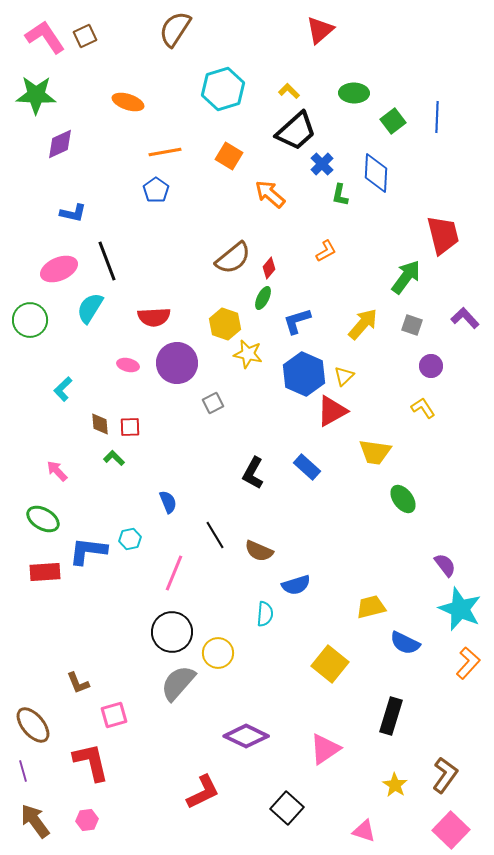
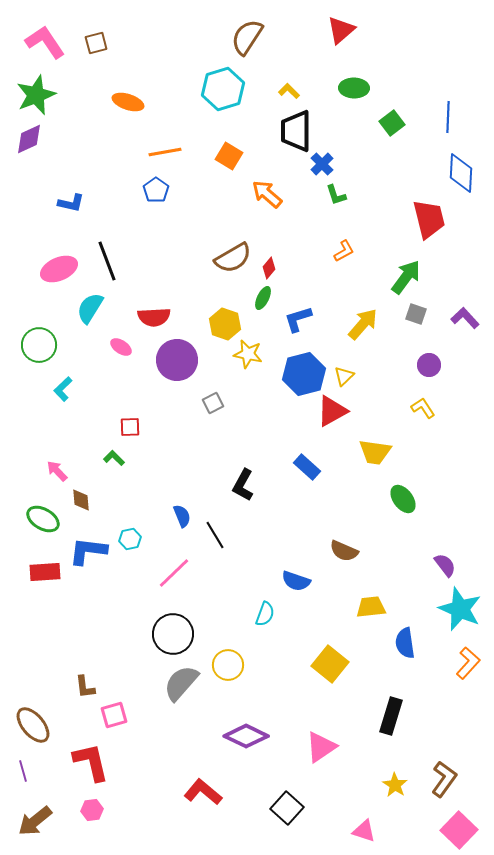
brown semicircle at (175, 29): moved 72 px right, 8 px down
red triangle at (320, 30): moved 21 px right
brown square at (85, 36): moved 11 px right, 7 px down; rotated 10 degrees clockwise
pink L-shape at (45, 37): moved 5 px down
green ellipse at (354, 93): moved 5 px up
green star at (36, 95): rotated 24 degrees counterclockwise
blue line at (437, 117): moved 11 px right
green square at (393, 121): moved 1 px left, 2 px down
black trapezoid at (296, 131): rotated 132 degrees clockwise
purple diamond at (60, 144): moved 31 px left, 5 px up
blue diamond at (376, 173): moved 85 px right
orange arrow at (270, 194): moved 3 px left
green L-shape at (340, 195): moved 4 px left; rotated 30 degrees counterclockwise
blue L-shape at (73, 213): moved 2 px left, 10 px up
red trapezoid at (443, 235): moved 14 px left, 16 px up
orange L-shape at (326, 251): moved 18 px right
brown semicircle at (233, 258): rotated 9 degrees clockwise
green circle at (30, 320): moved 9 px right, 25 px down
blue L-shape at (297, 321): moved 1 px right, 2 px up
gray square at (412, 325): moved 4 px right, 11 px up
purple circle at (177, 363): moved 3 px up
pink ellipse at (128, 365): moved 7 px left, 18 px up; rotated 20 degrees clockwise
purple circle at (431, 366): moved 2 px left, 1 px up
blue hexagon at (304, 374): rotated 21 degrees clockwise
brown diamond at (100, 424): moved 19 px left, 76 px down
black L-shape at (253, 473): moved 10 px left, 12 px down
blue semicircle at (168, 502): moved 14 px right, 14 px down
brown semicircle at (259, 551): moved 85 px right
pink line at (174, 573): rotated 24 degrees clockwise
blue semicircle at (296, 585): moved 4 px up; rotated 36 degrees clockwise
yellow trapezoid at (371, 607): rotated 8 degrees clockwise
cyan semicircle at (265, 614): rotated 15 degrees clockwise
black circle at (172, 632): moved 1 px right, 2 px down
blue semicircle at (405, 643): rotated 56 degrees clockwise
yellow circle at (218, 653): moved 10 px right, 12 px down
brown L-shape at (78, 683): moved 7 px right, 4 px down; rotated 15 degrees clockwise
gray semicircle at (178, 683): moved 3 px right
pink triangle at (325, 749): moved 4 px left, 2 px up
brown L-shape at (445, 775): moved 1 px left, 4 px down
red L-shape at (203, 792): rotated 114 degrees counterclockwise
pink hexagon at (87, 820): moved 5 px right, 10 px up
brown arrow at (35, 821): rotated 93 degrees counterclockwise
pink square at (451, 830): moved 8 px right
